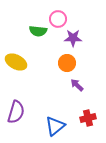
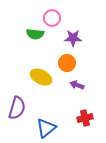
pink circle: moved 6 px left, 1 px up
green semicircle: moved 3 px left, 3 px down
yellow ellipse: moved 25 px right, 15 px down
purple arrow: rotated 24 degrees counterclockwise
purple semicircle: moved 1 px right, 4 px up
red cross: moved 3 px left
blue triangle: moved 9 px left, 2 px down
